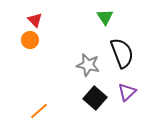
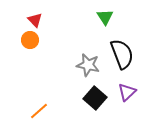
black semicircle: moved 1 px down
